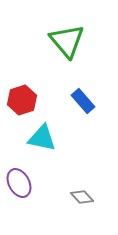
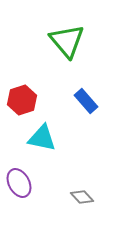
blue rectangle: moved 3 px right
